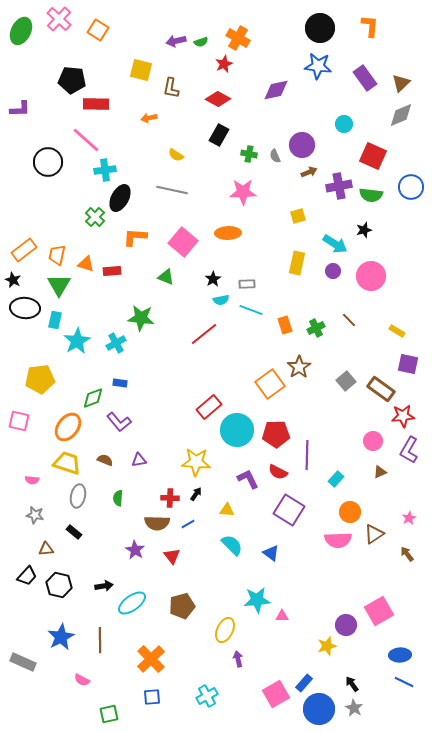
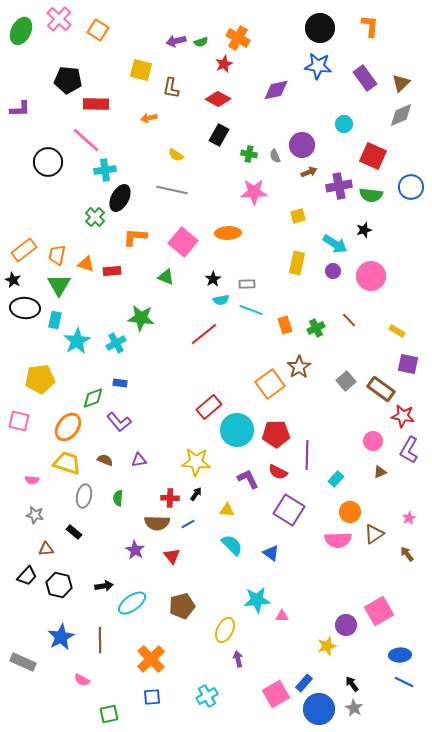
black pentagon at (72, 80): moved 4 px left
pink star at (243, 192): moved 11 px right
red star at (403, 416): rotated 15 degrees clockwise
gray ellipse at (78, 496): moved 6 px right
